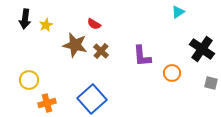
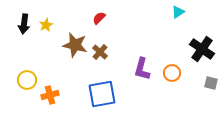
black arrow: moved 1 px left, 5 px down
red semicircle: moved 5 px right, 6 px up; rotated 104 degrees clockwise
brown cross: moved 1 px left, 1 px down
purple L-shape: moved 13 px down; rotated 20 degrees clockwise
yellow circle: moved 2 px left
blue square: moved 10 px right, 5 px up; rotated 32 degrees clockwise
orange cross: moved 3 px right, 8 px up
